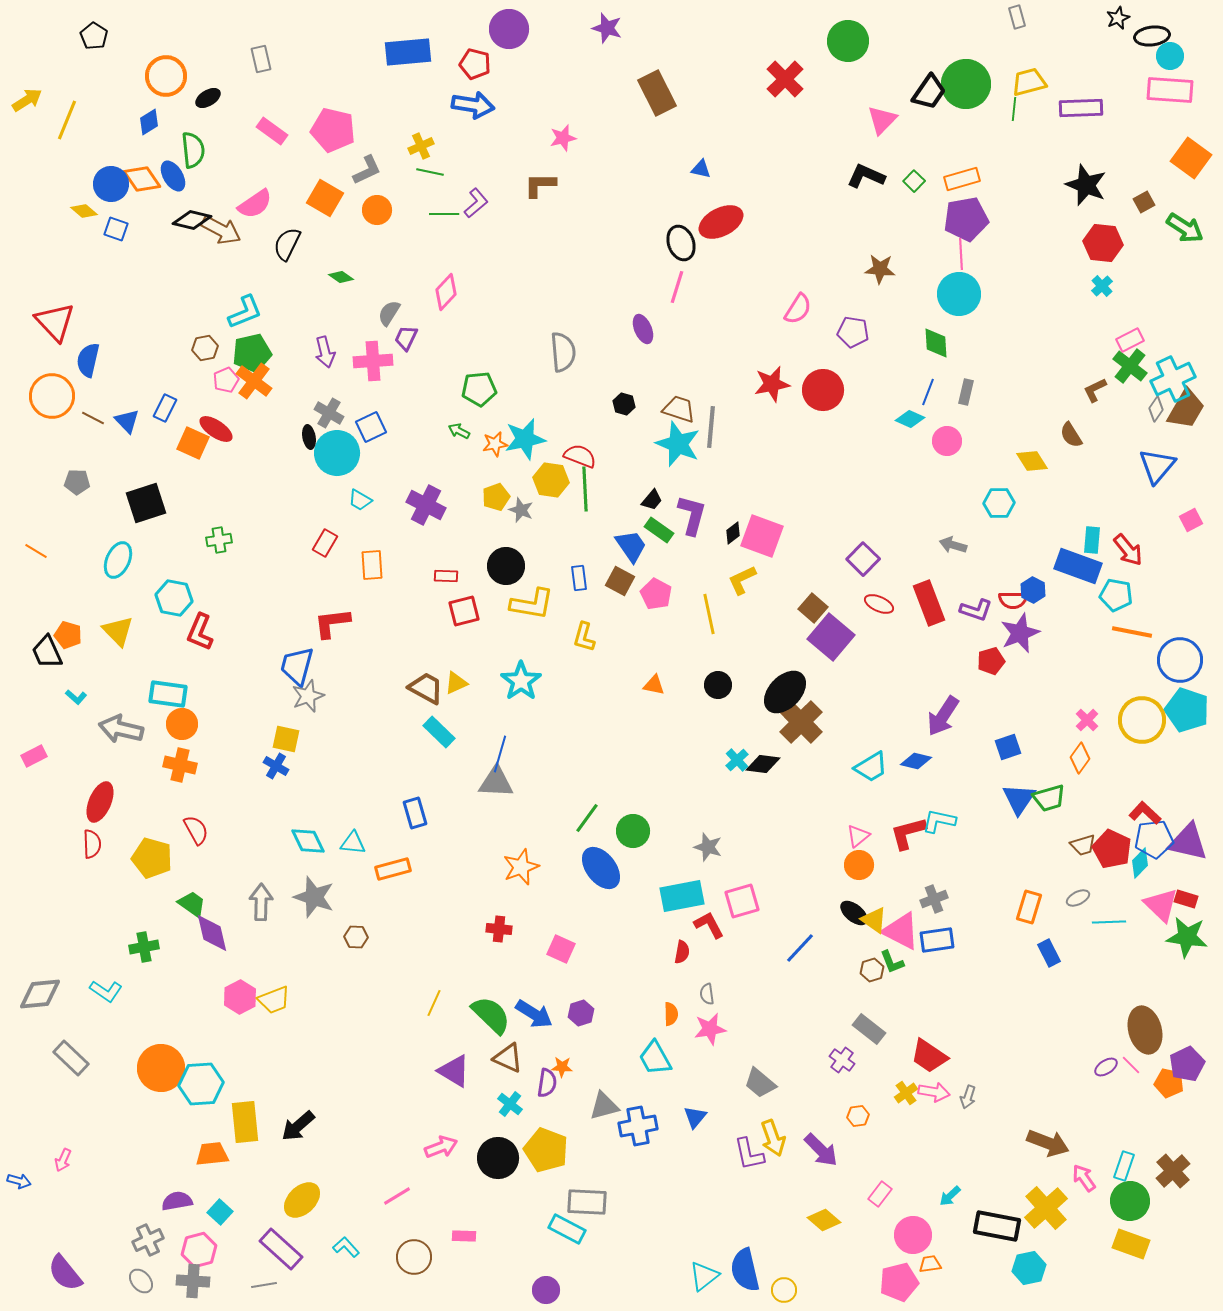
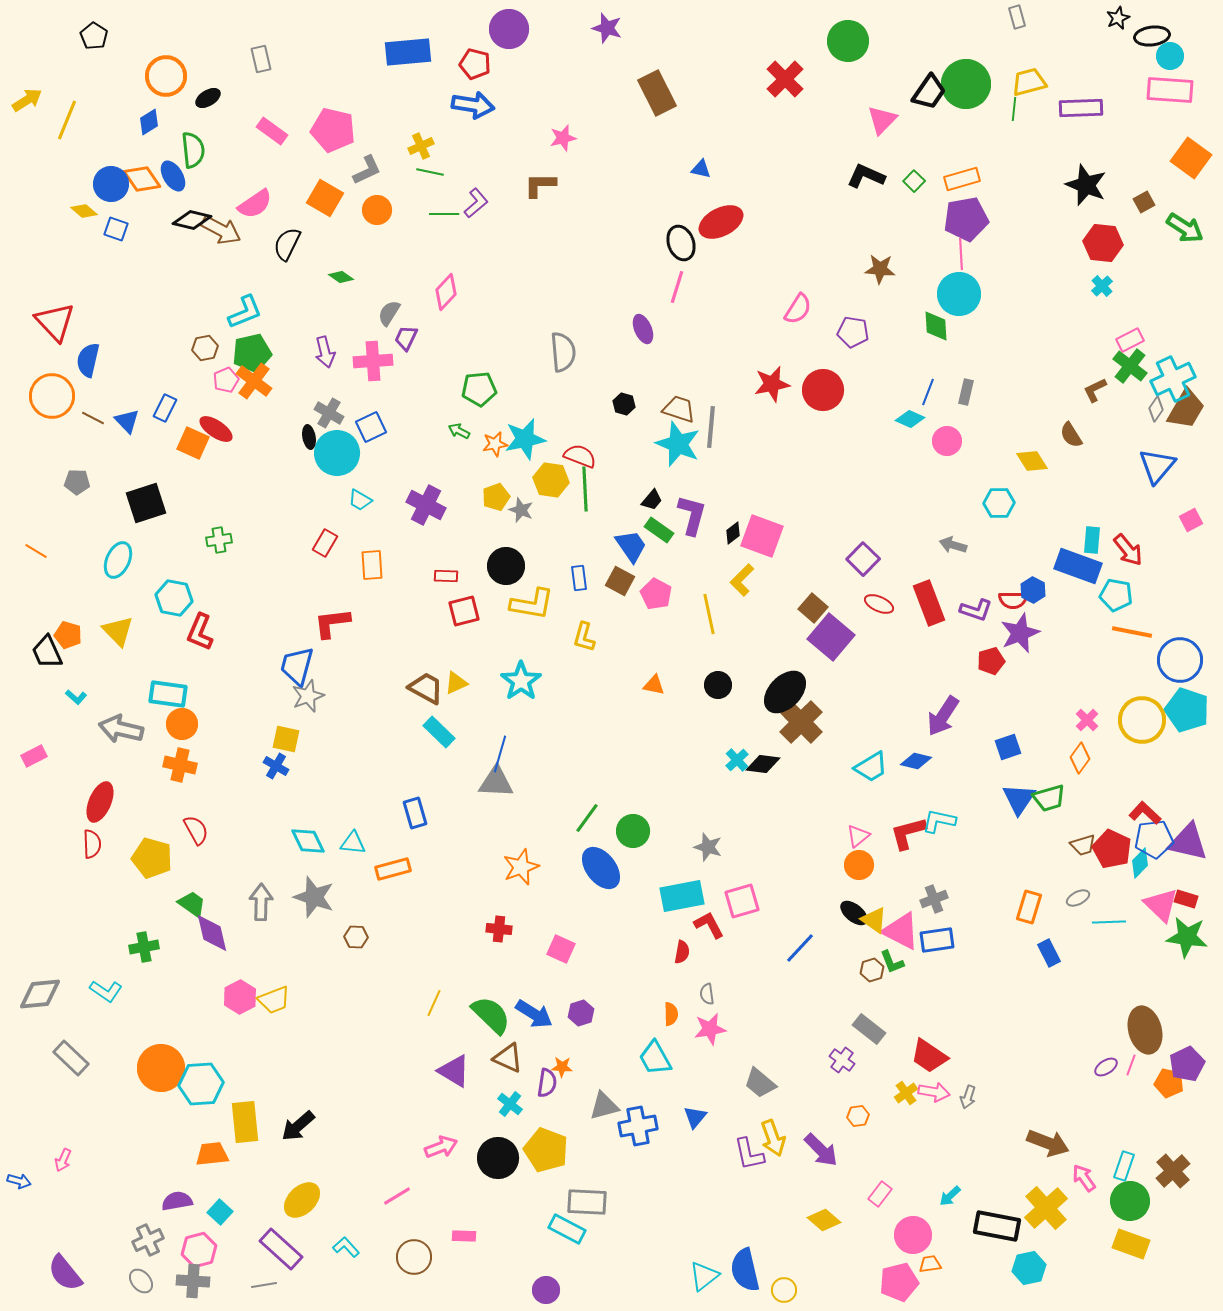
green diamond at (936, 343): moved 17 px up
yellow L-shape at (742, 580): rotated 20 degrees counterclockwise
pink line at (1131, 1065): rotated 65 degrees clockwise
